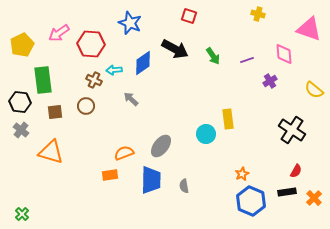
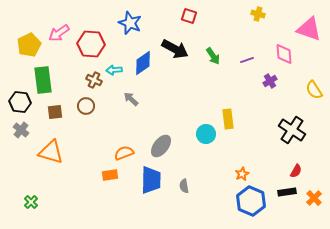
yellow pentagon: moved 7 px right
yellow semicircle: rotated 18 degrees clockwise
green cross: moved 9 px right, 12 px up
